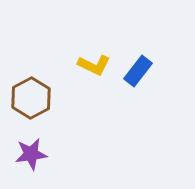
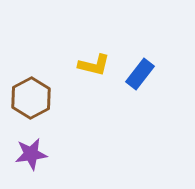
yellow L-shape: rotated 12 degrees counterclockwise
blue rectangle: moved 2 px right, 3 px down
